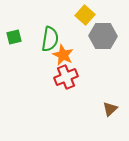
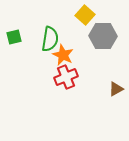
brown triangle: moved 6 px right, 20 px up; rotated 14 degrees clockwise
